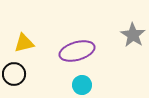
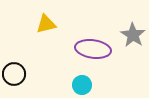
yellow triangle: moved 22 px right, 19 px up
purple ellipse: moved 16 px right, 2 px up; rotated 24 degrees clockwise
